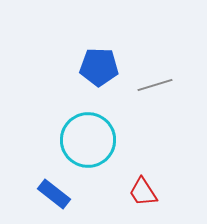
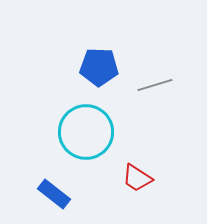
cyan circle: moved 2 px left, 8 px up
red trapezoid: moved 6 px left, 14 px up; rotated 24 degrees counterclockwise
